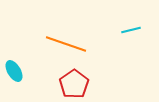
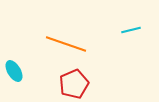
red pentagon: rotated 12 degrees clockwise
